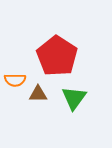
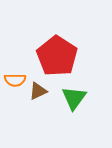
brown triangle: moved 3 px up; rotated 24 degrees counterclockwise
